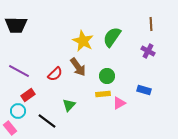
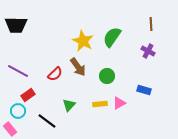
purple line: moved 1 px left
yellow rectangle: moved 3 px left, 10 px down
pink rectangle: moved 1 px down
